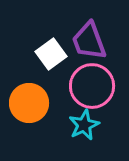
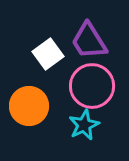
purple trapezoid: rotated 12 degrees counterclockwise
white square: moved 3 px left
orange circle: moved 3 px down
